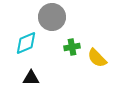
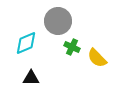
gray circle: moved 6 px right, 4 px down
green cross: rotated 35 degrees clockwise
